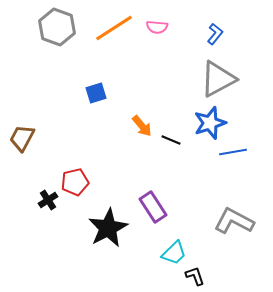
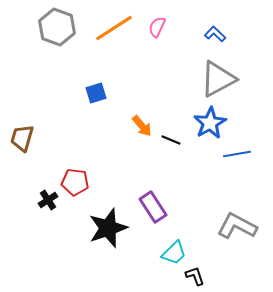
pink semicircle: rotated 110 degrees clockwise
blue L-shape: rotated 85 degrees counterclockwise
blue star: rotated 12 degrees counterclockwise
brown trapezoid: rotated 12 degrees counterclockwise
blue line: moved 4 px right, 2 px down
red pentagon: rotated 20 degrees clockwise
gray L-shape: moved 3 px right, 5 px down
black star: rotated 9 degrees clockwise
